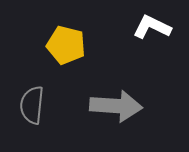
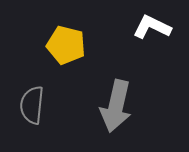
gray arrow: rotated 99 degrees clockwise
